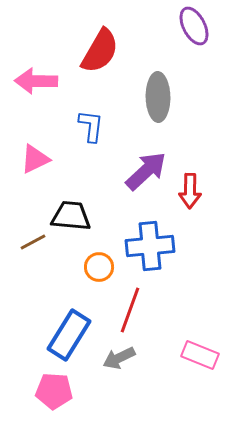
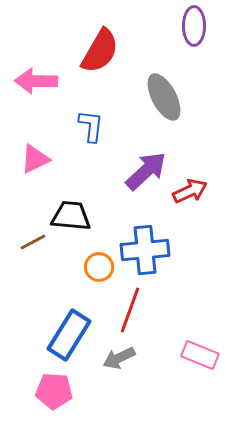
purple ellipse: rotated 27 degrees clockwise
gray ellipse: moved 6 px right; rotated 27 degrees counterclockwise
red arrow: rotated 116 degrees counterclockwise
blue cross: moved 5 px left, 4 px down
